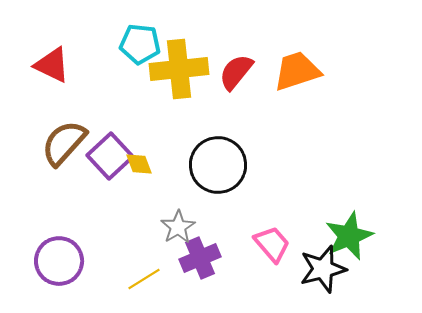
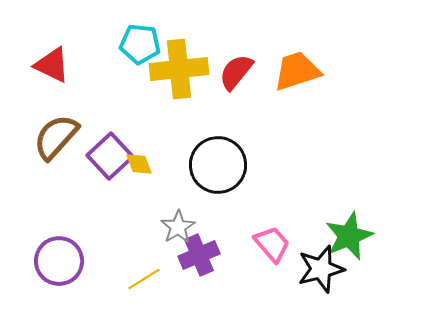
brown semicircle: moved 8 px left, 6 px up
purple cross: moved 1 px left, 3 px up
black star: moved 2 px left
